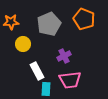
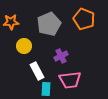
yellow circle: moved 1 px right, 2 px down
purple cross: moved 3 px left
